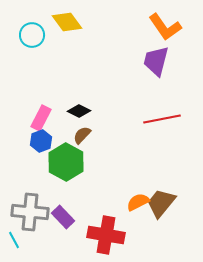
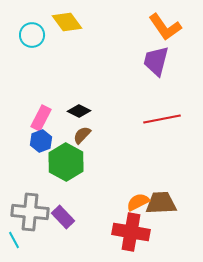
brown trapezoid: rotated 48 degrees clockwise
red cross: moved 25 px right, 3 px up
